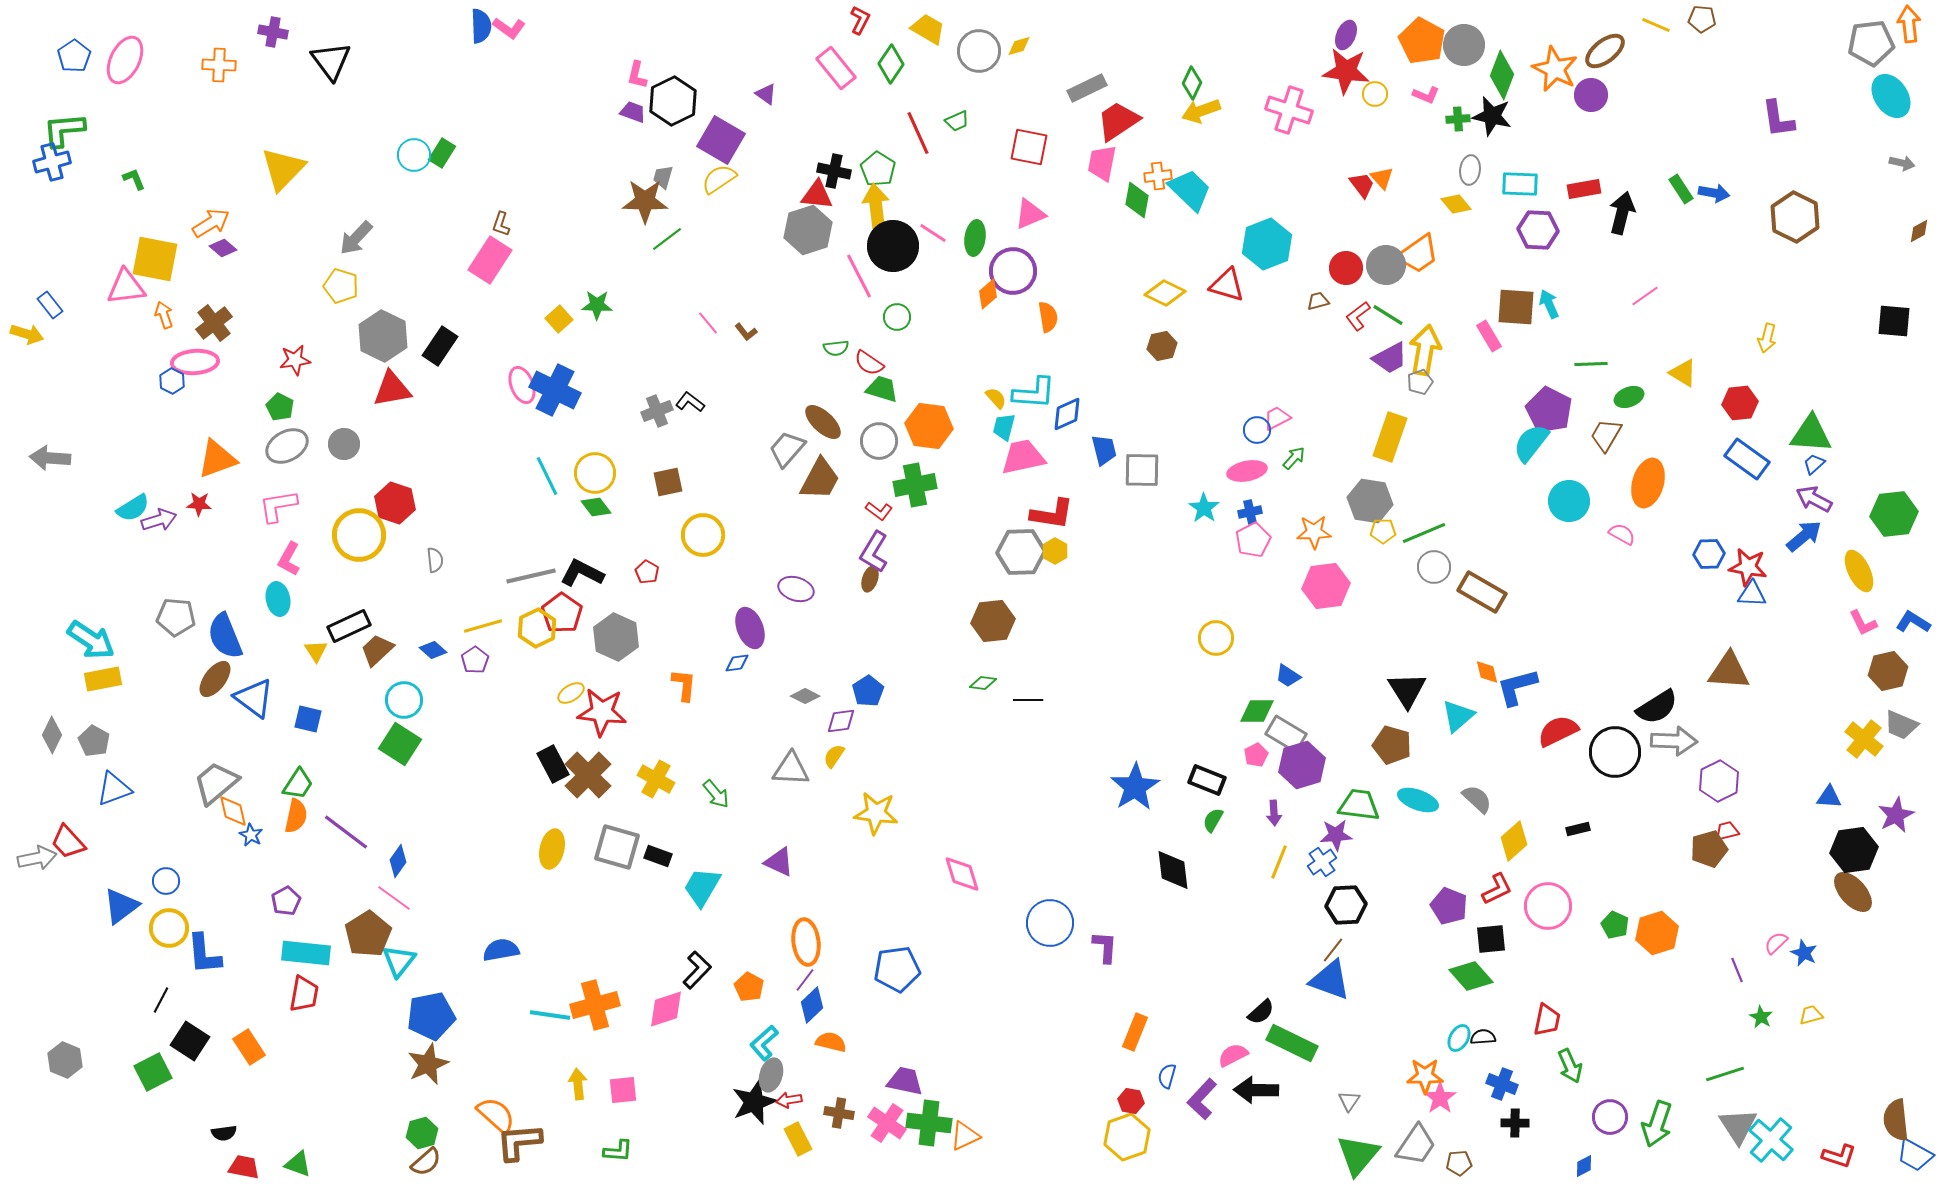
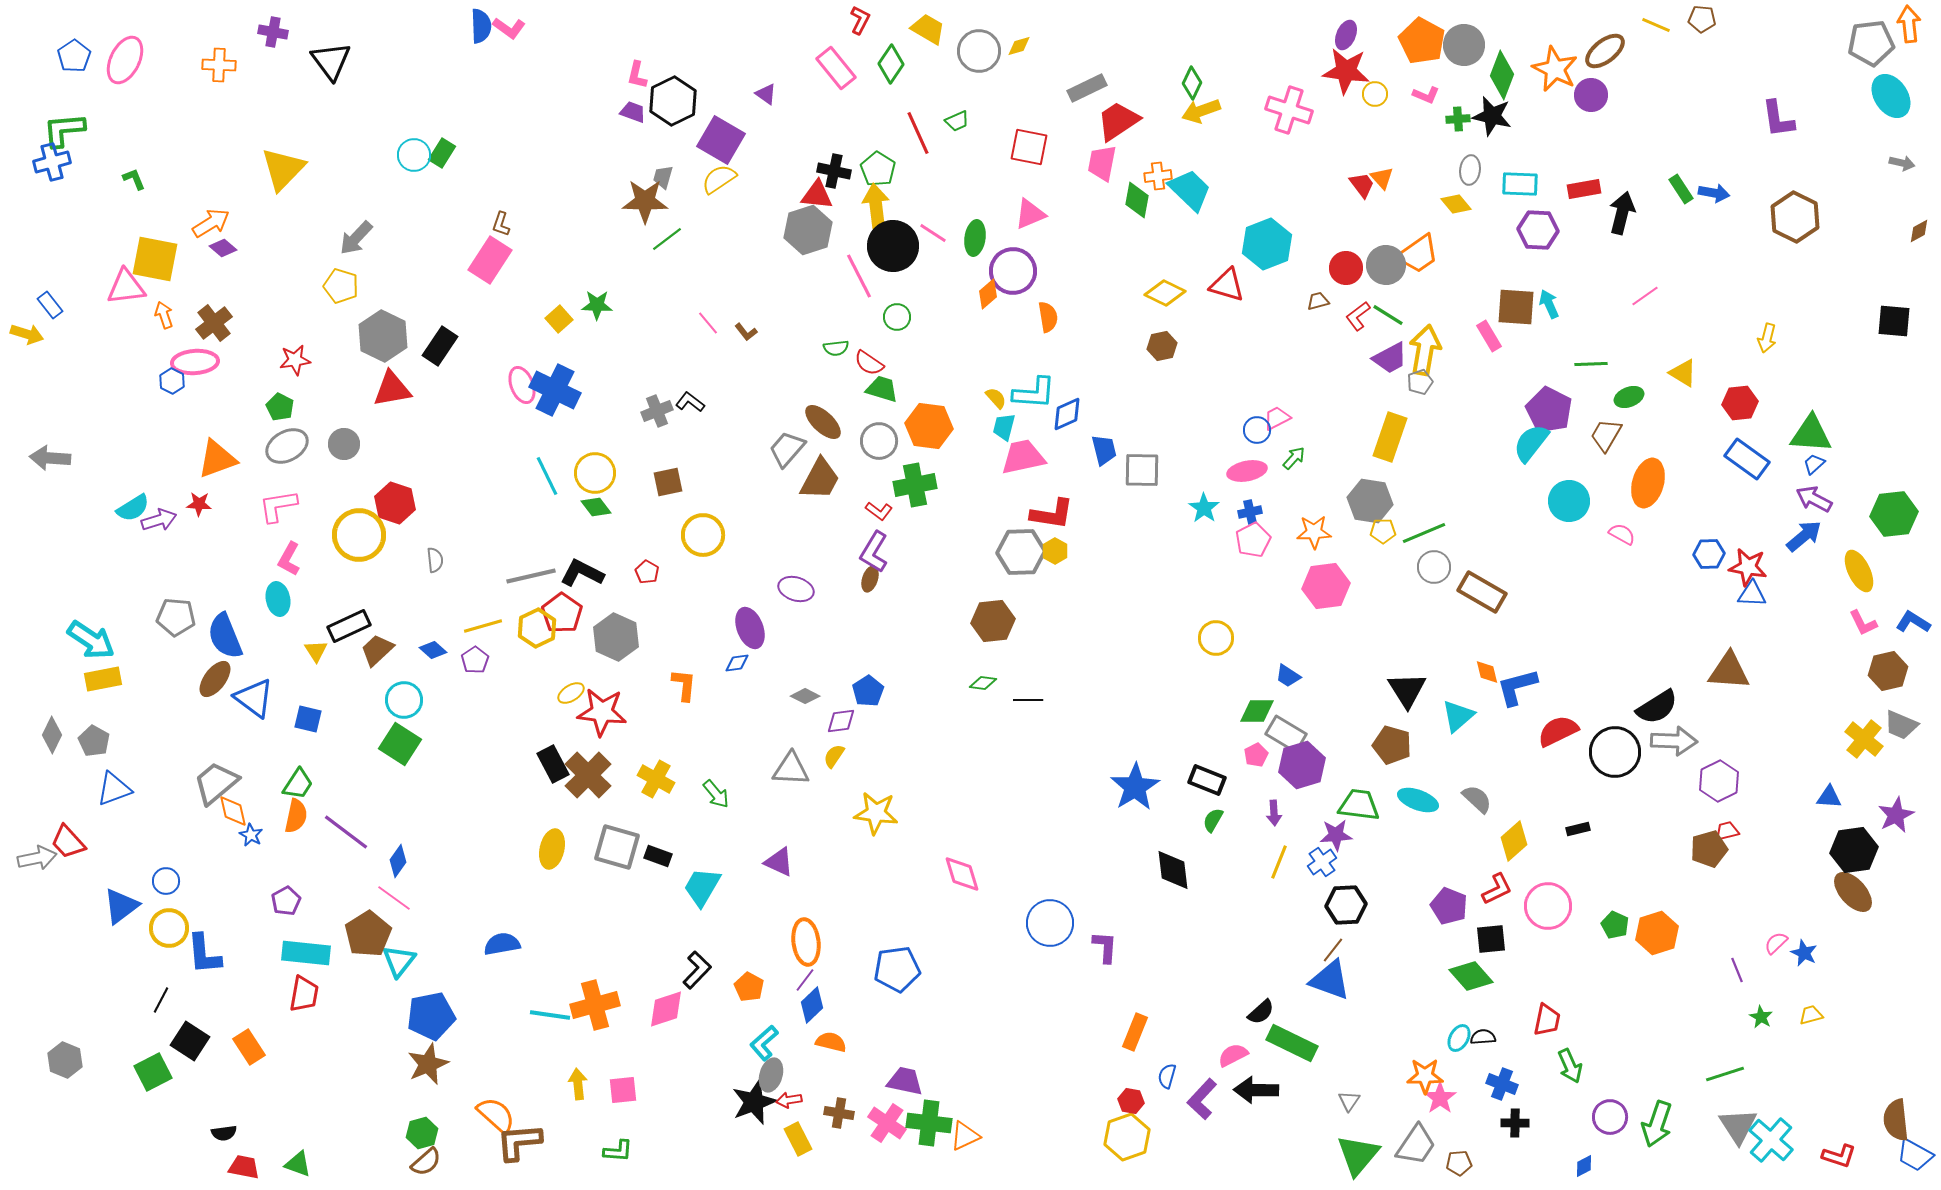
blue semicircle at (501, 950): moved 1 px right, 6 px up
